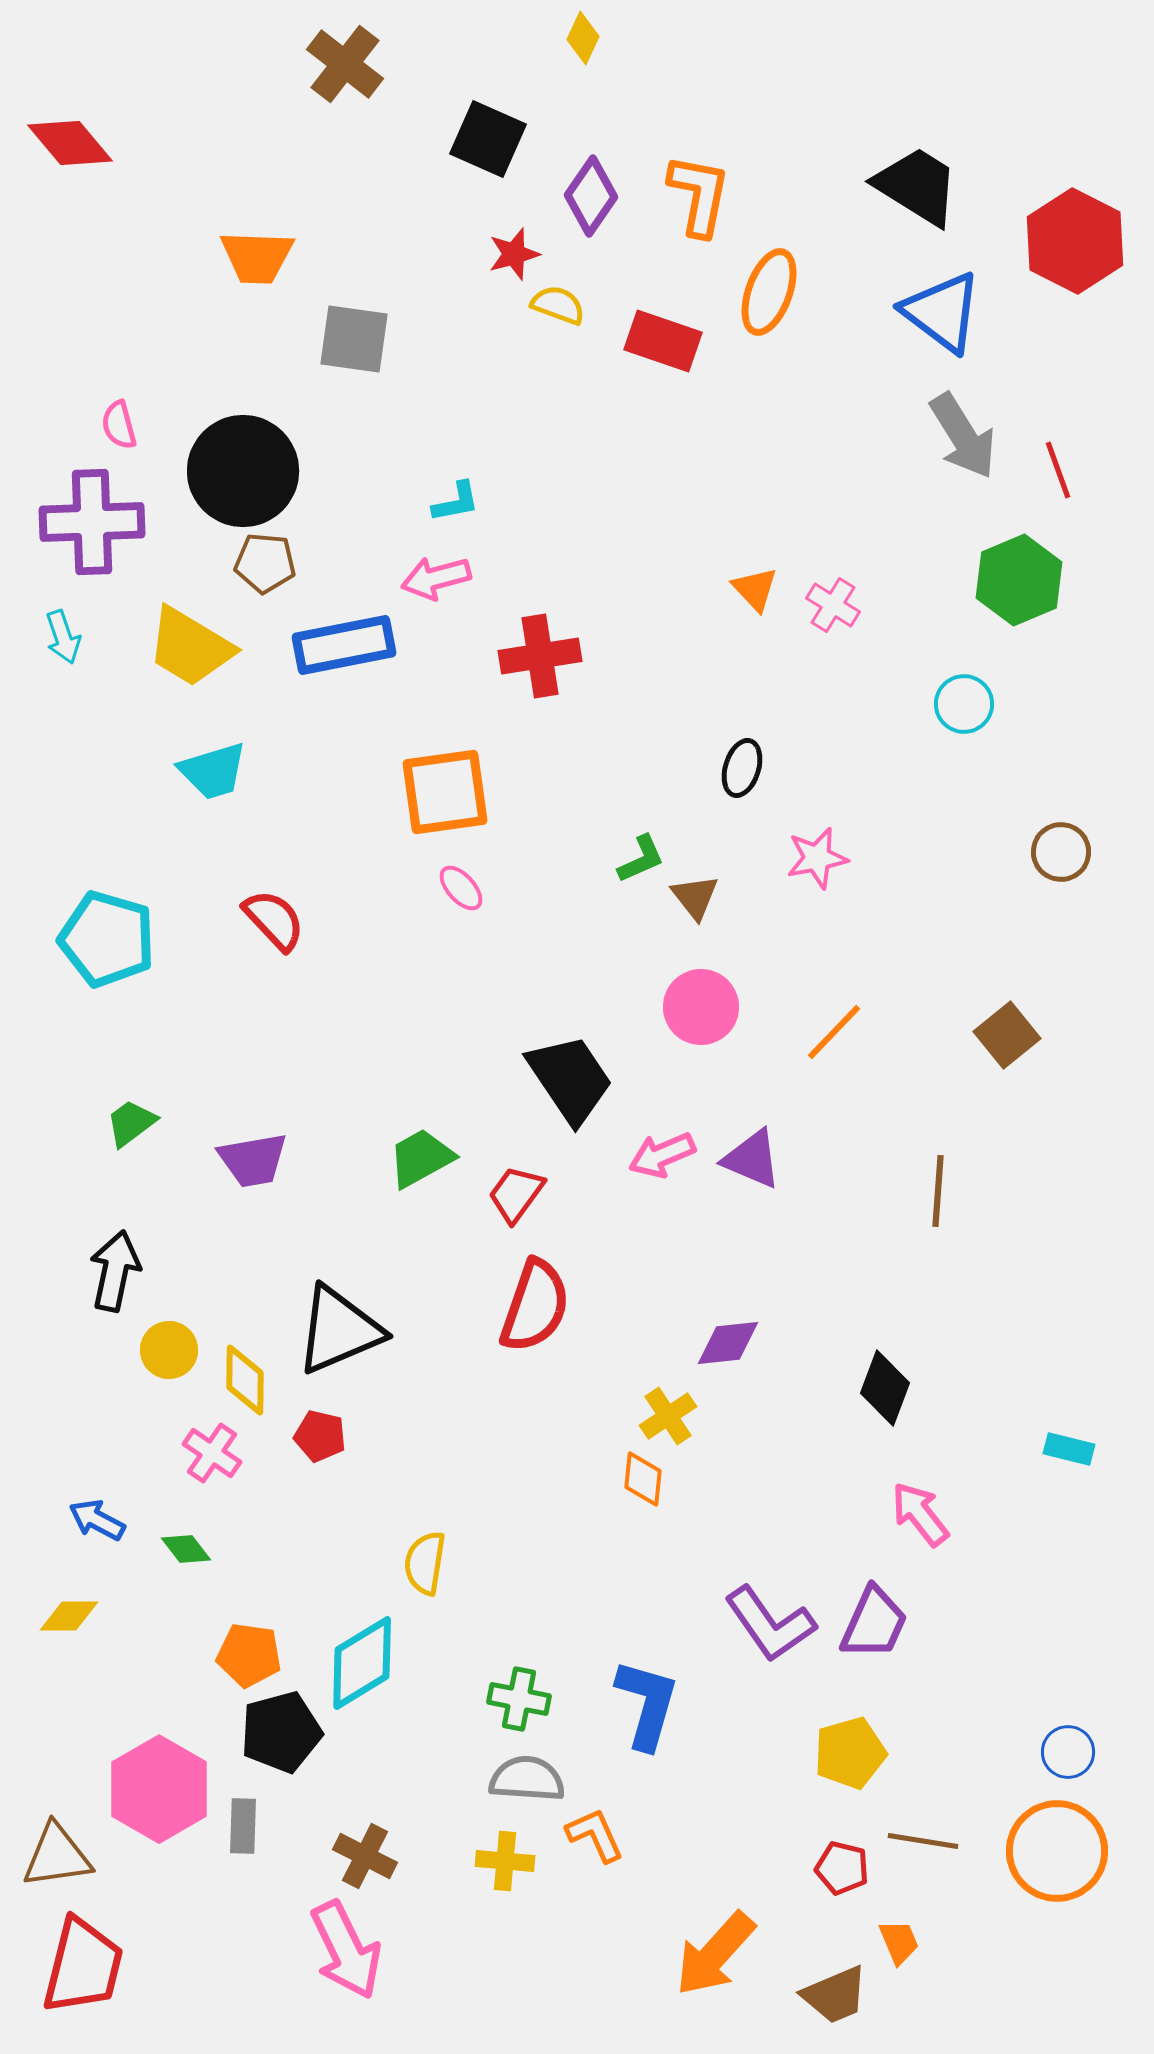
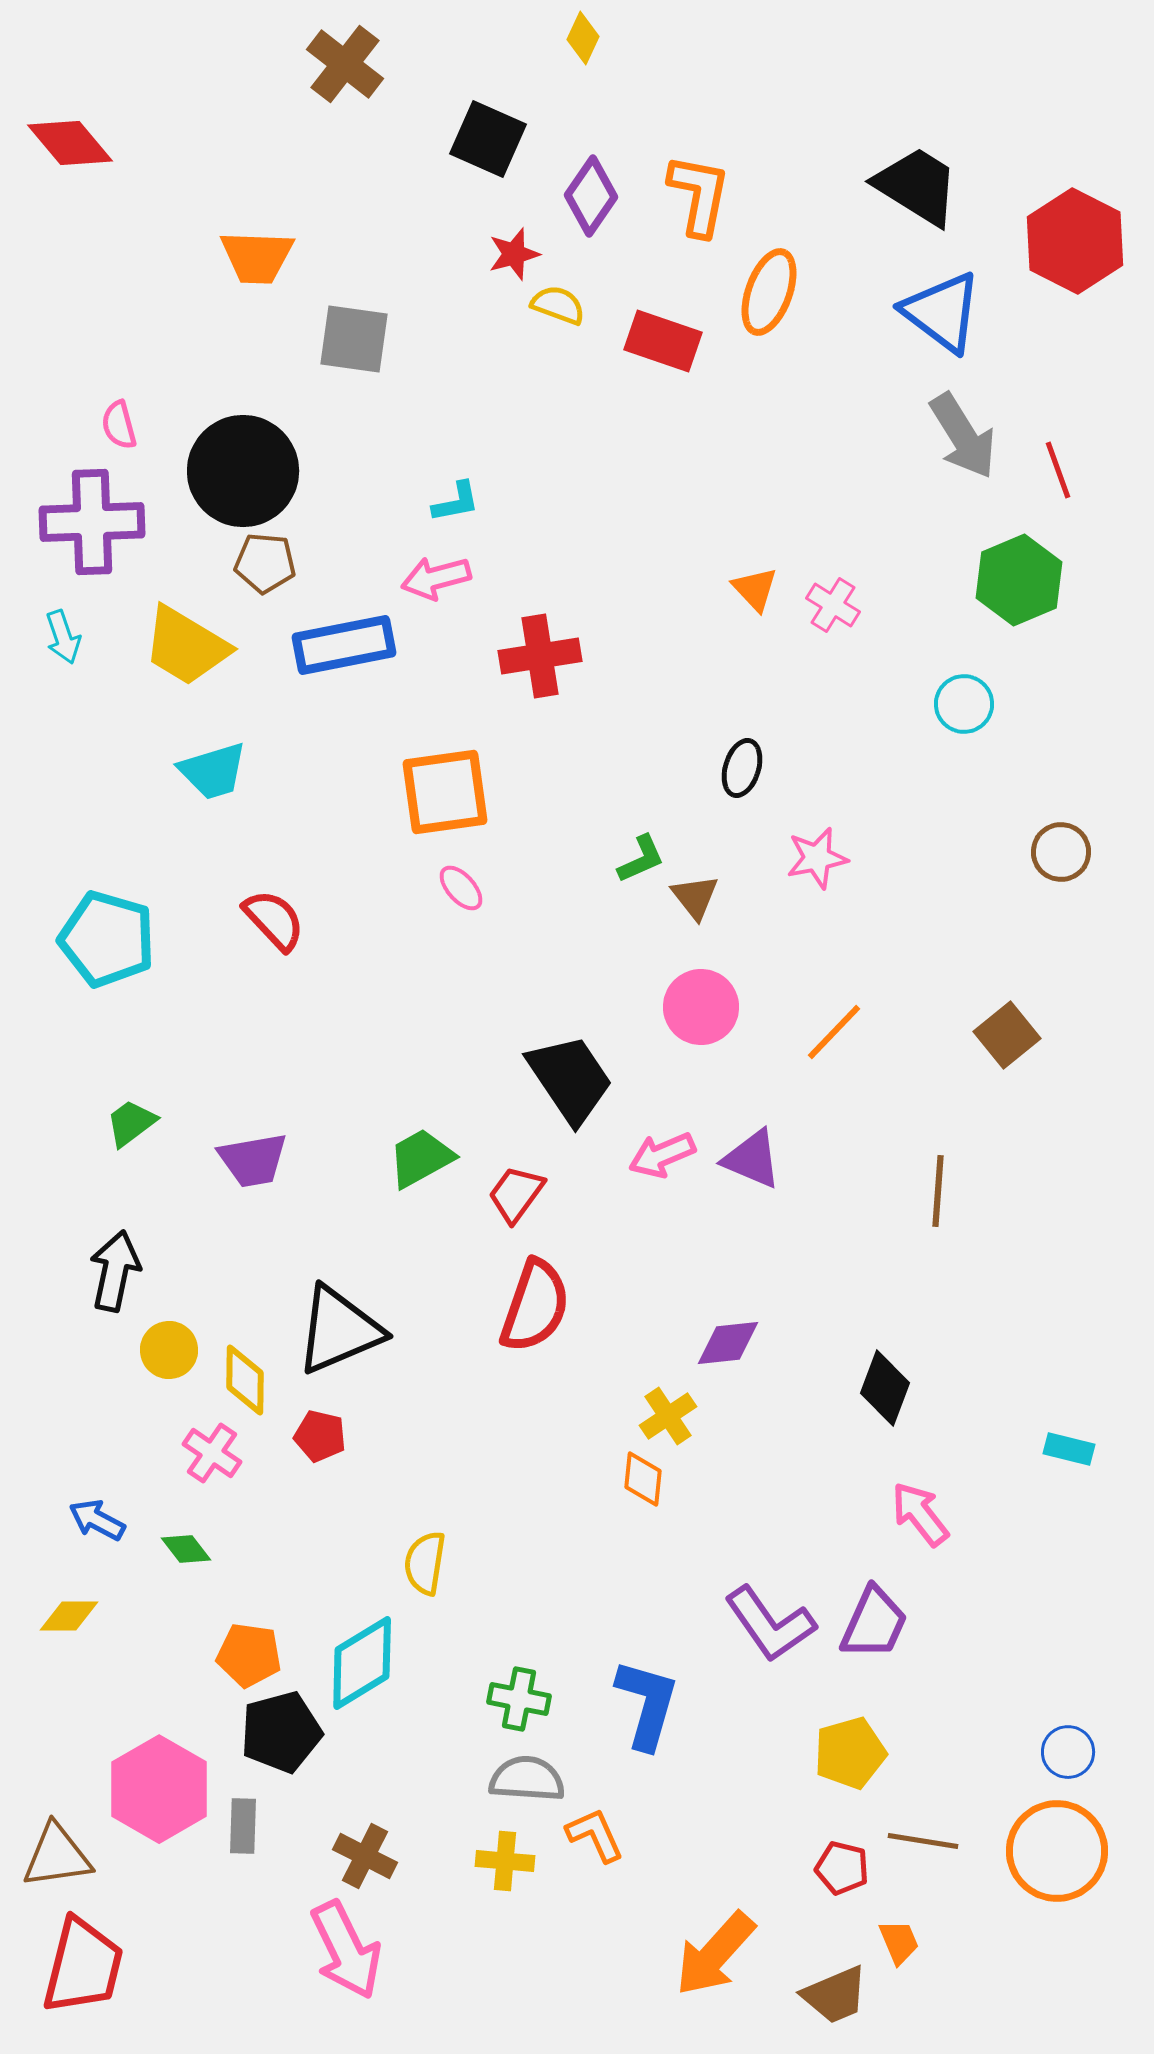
yellow trapezoid at (190, 647): moved 4 px left, 1 px up
